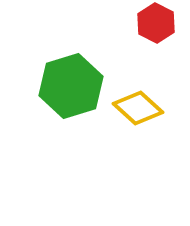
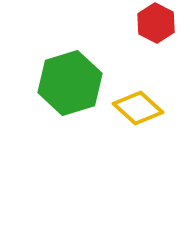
green hexagon: moved 1 px left, 3 px up
